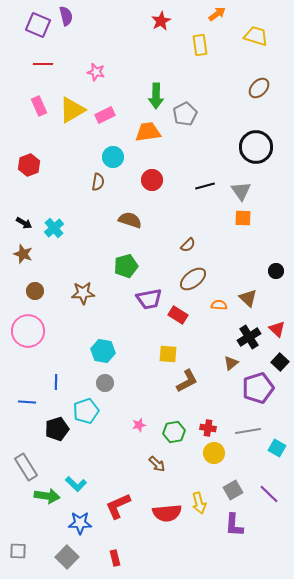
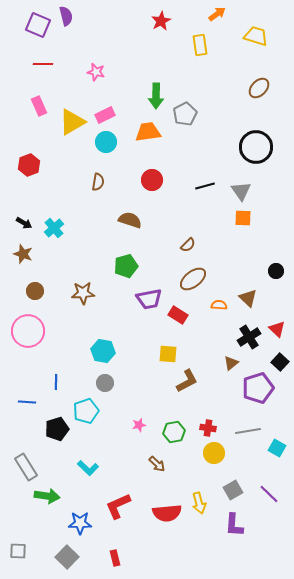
yellow triangle at (72, 110): moved 12 px down
cyan circle at (113, 157): moved 7 px left, 15 px up
cyan L-shape at (76, 484): moved 12 px right, 16 px up
